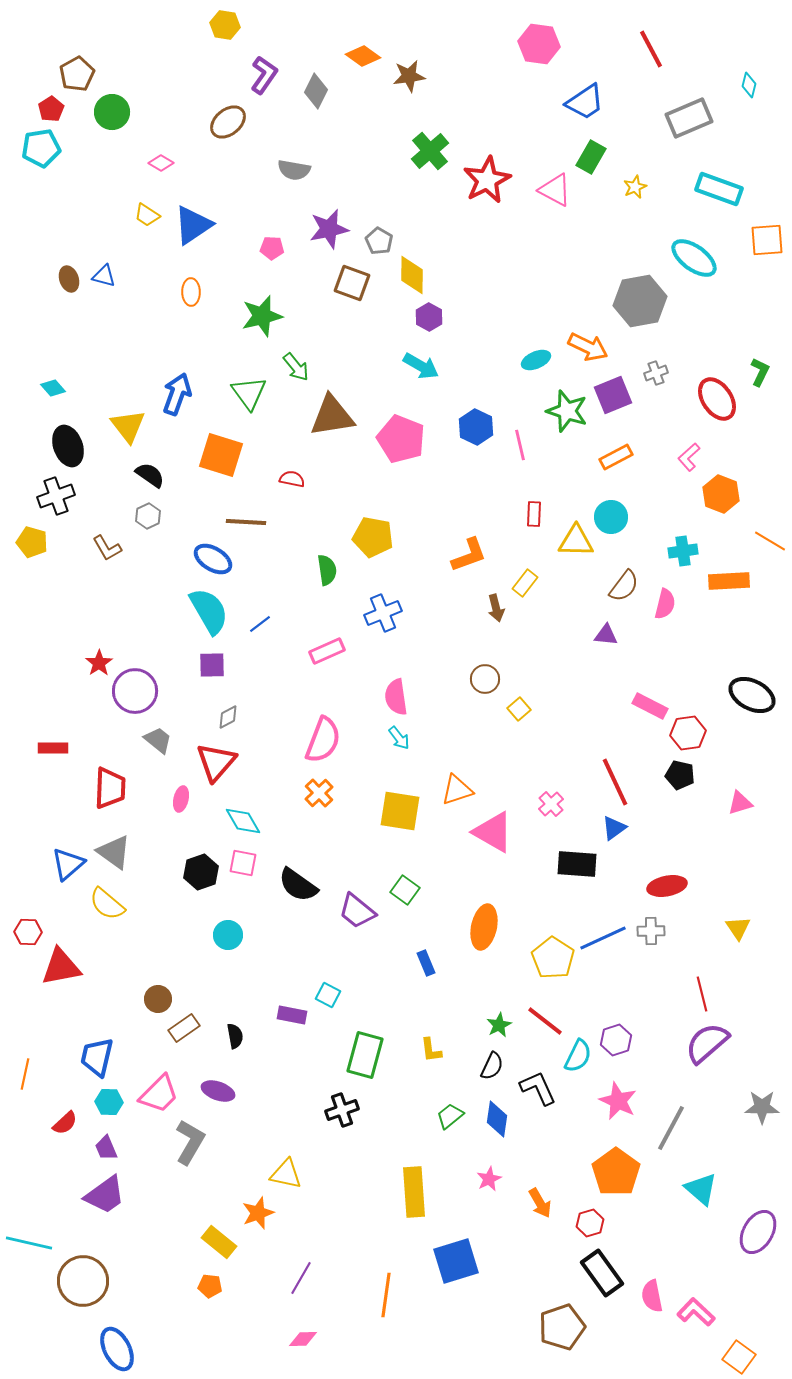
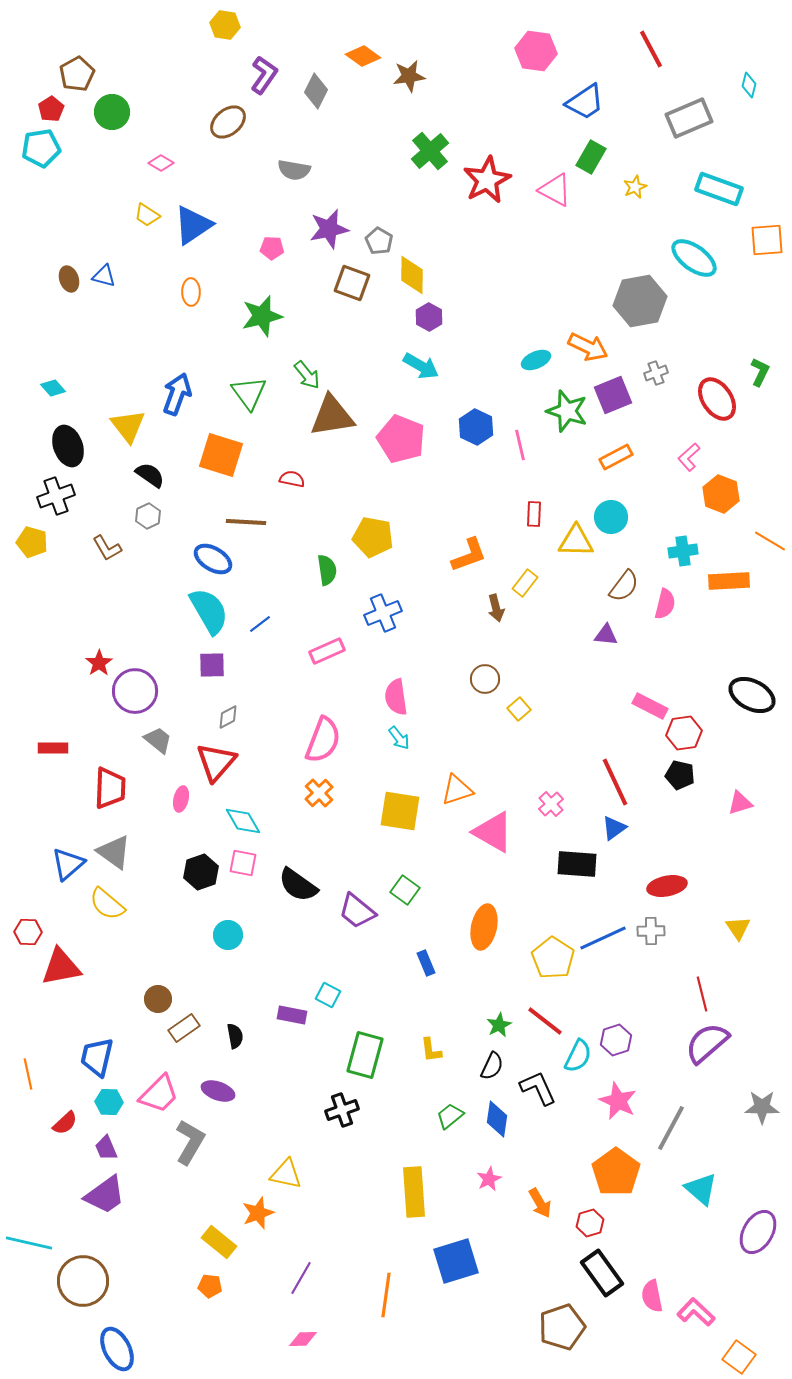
pink hexagon at (539, 44): moved 3 px left, 7 px down
green arrow at (296, 367): moved 11 px right, 8 px down
red hexagon at (688, 733): moved 4 px left
orange line at (25, 1074): moved 3 px right; rotated 24 degrees counterclockwise
